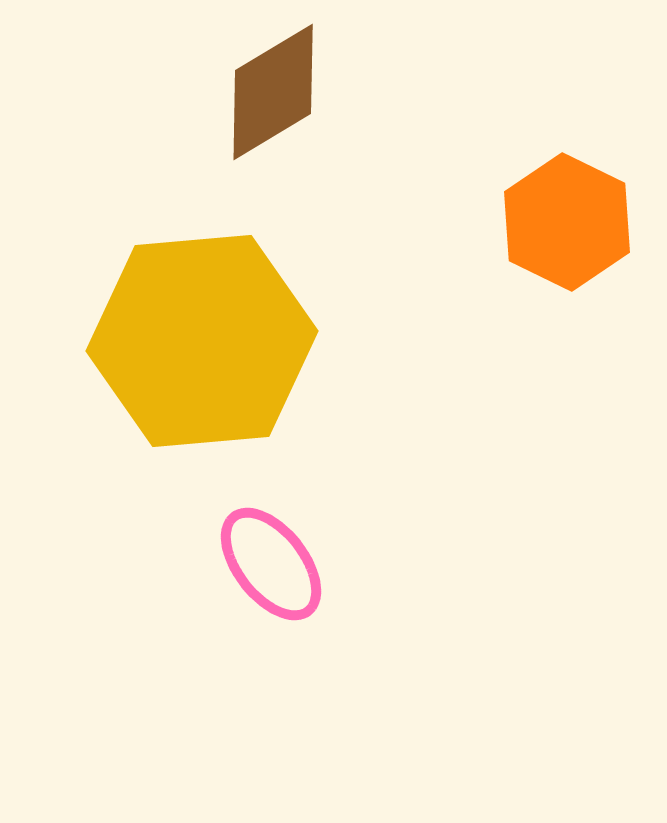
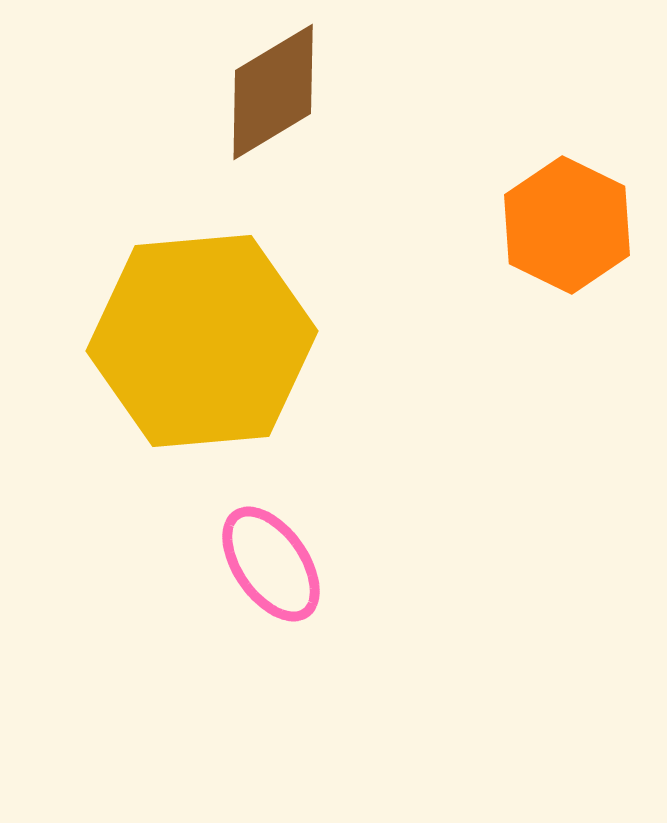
orange hexagon: moved 3 px down
pink ellipse: rotated 3 degrees clockwise
